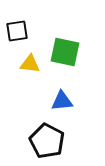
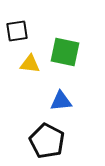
blue triangle: moved 1 px left
